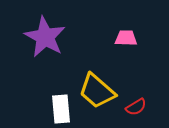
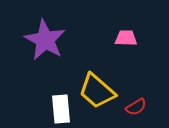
purple star: moved 3 px down
